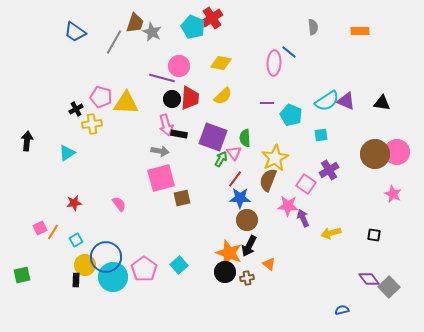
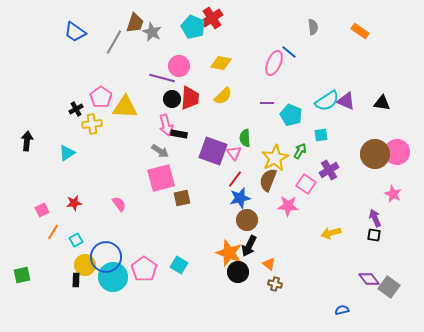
orange rectangle at (360, 31): rotated 36 degrees clockwise
pink ellipse at (274, 63): rotated 20 degrees clockwise
pink pentagon at (101, 97): rotated 20 degrees clockwise
yellow triangle at (126, 103): moved 1 px left, 4 px down
purple square at (213, 137): moved 14 px down
gray arrow at (160, 151): rotated 24 degrees clockwise
green arrow at (221, 159): moved 79 px right, 8 px up
blue star at (240, 198): rotated 15 degrees counterclockwise
purple arrow at (303, 218): moved 72 px right
pink square at (40, 228): moved 2 px right, 18 px up
cyan square at (179, 265): rotated 18 degrees counterclockwise
black circle at (225, 272): moved 13 px right
brown cross at (247, 278): moved 28 px right, 6 px down; rotated 24 degrees clockwise
gray square at (389, 287): rotated 10 degrees counterclockwise
